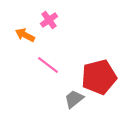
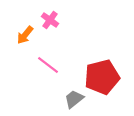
pink cross: moved 1 px right; rotated 18 degrees counterclockwise
orange arrow: rotated 78 degrees counterclockwise
red pentagon: moved 3 px right
